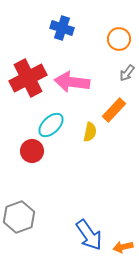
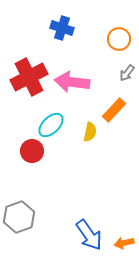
red cross: moved 1 px right, 1 px up
orange arrow: moved 1 px right, 4 px up
